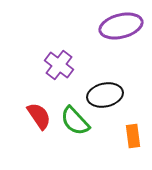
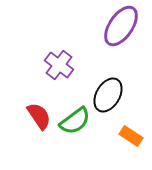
purple ellipse: rotated 42 degrees counterclockwise
black ellipse: moved 3 px right; rotated 48 degrees counterclockwise
green semicircle: rotated 84 degrees counterclockwise
orange rectangle: moved 2 px left; rotated 50 degrees counterclockwise
